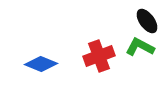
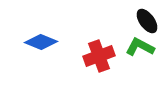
blue diamond: moved 22 px up
